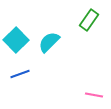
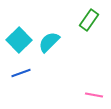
cyan square: moved 3 px right
blue line: moved 1 px right, 1 px up
